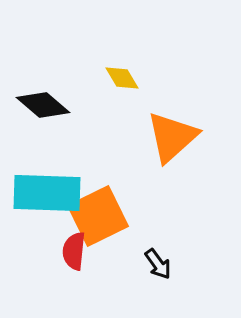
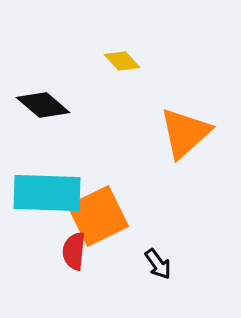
yellow diamond: moved 17 px up; rotated 12 degrees counterclockwise
orange triangle: moved 13 px right, 4 px up
